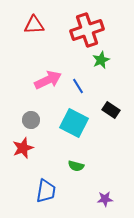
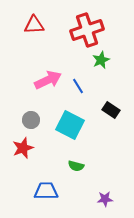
cyan square: moved 4 px left, 2 px down
blue trapezoid: rotated 100 degrees counterclockwise
